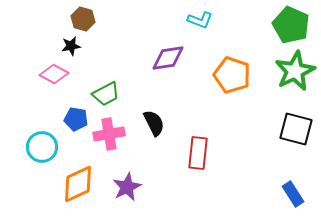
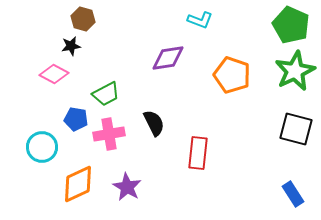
purple star: rotated 16 degrees counterclockwise
